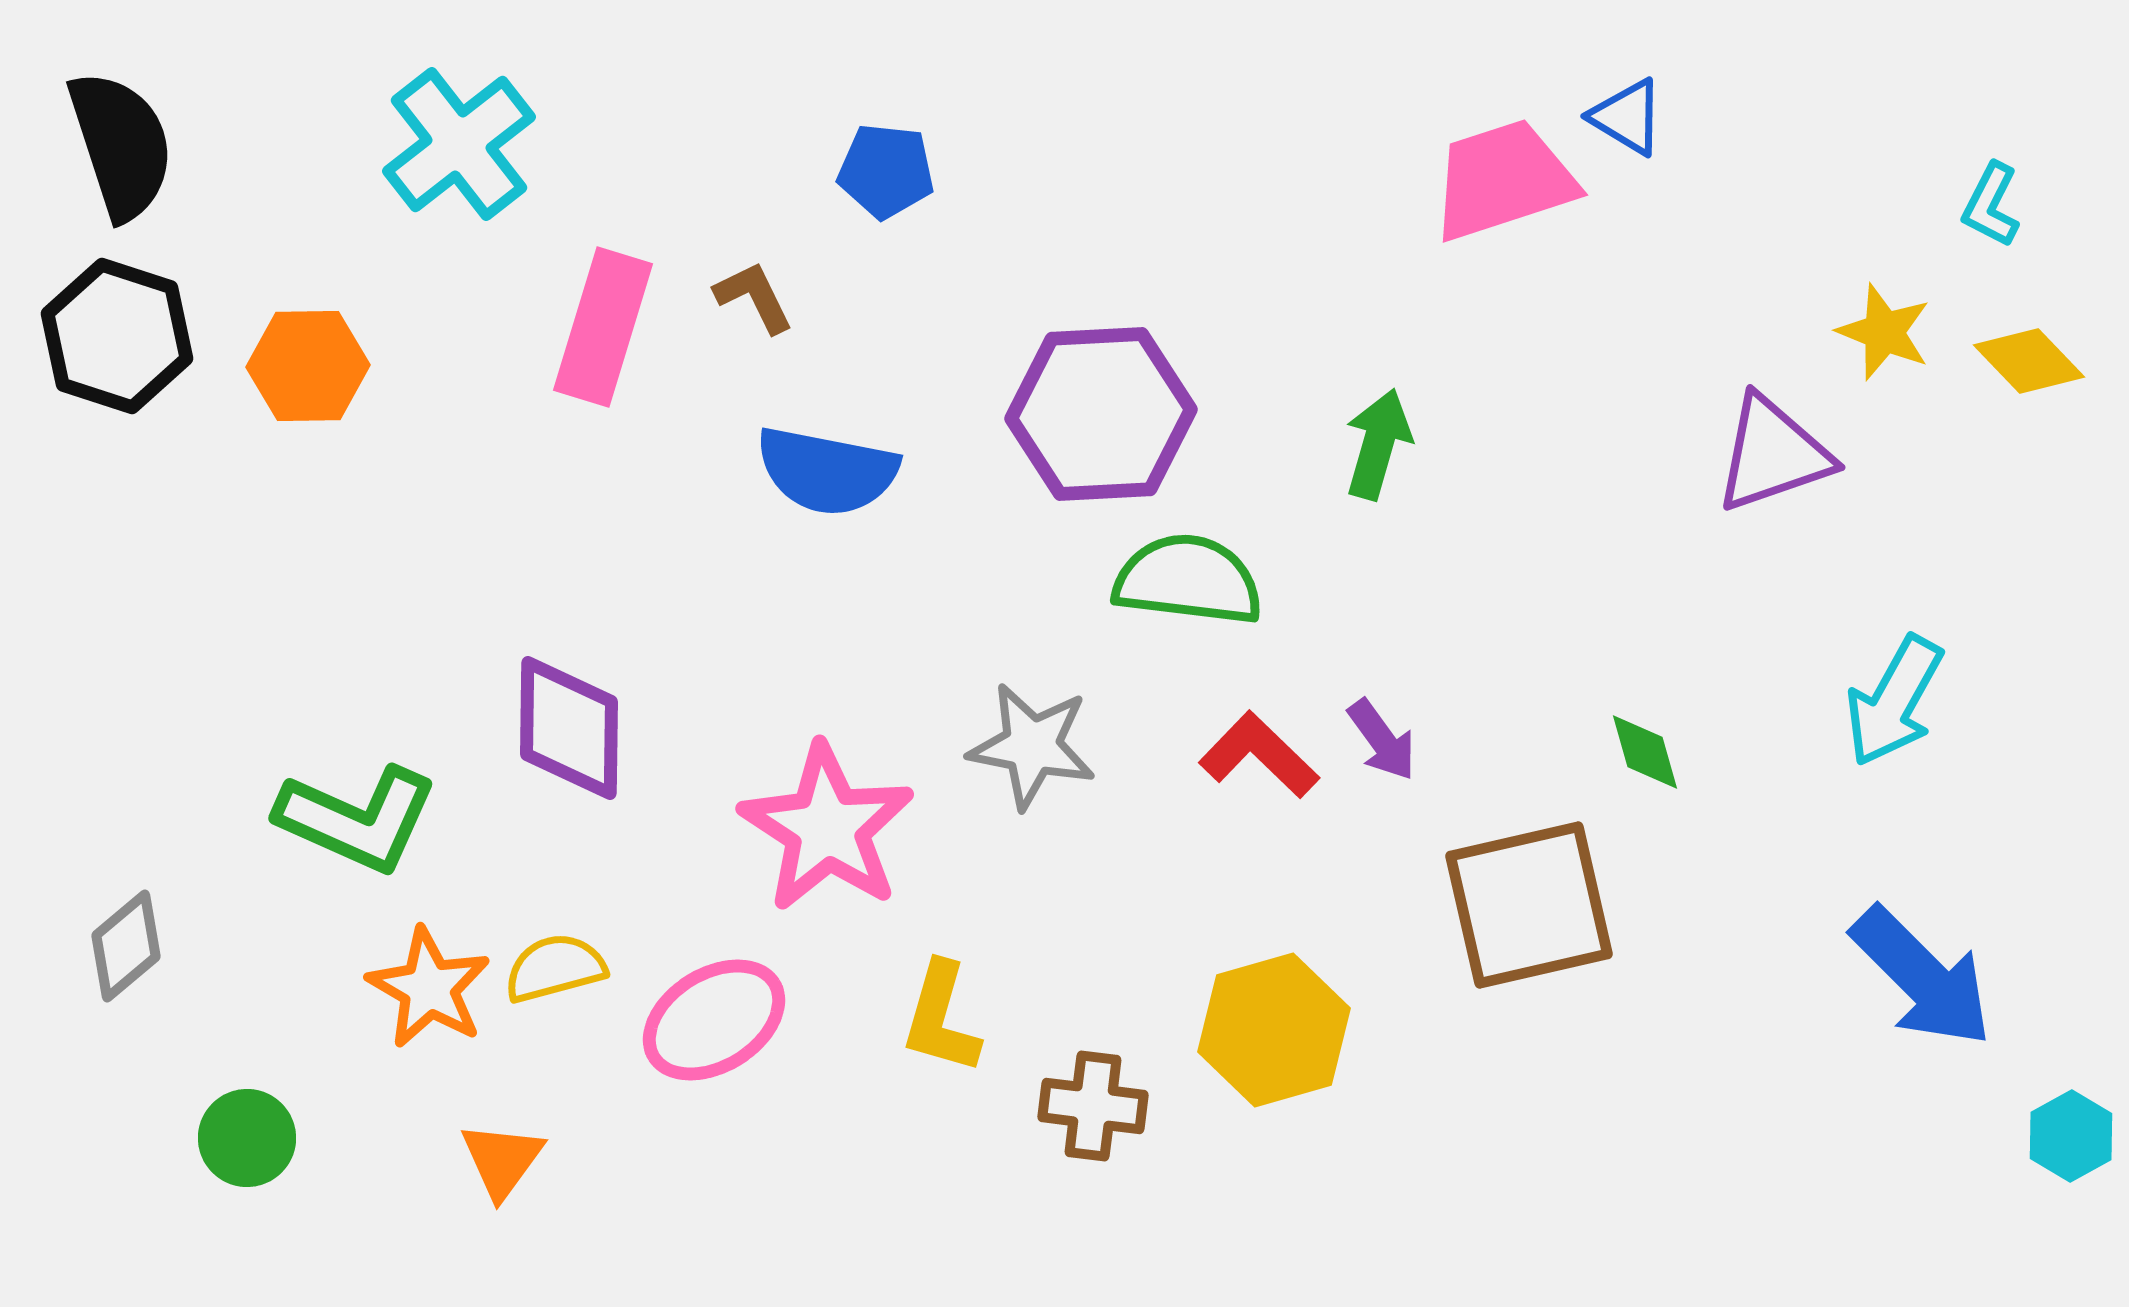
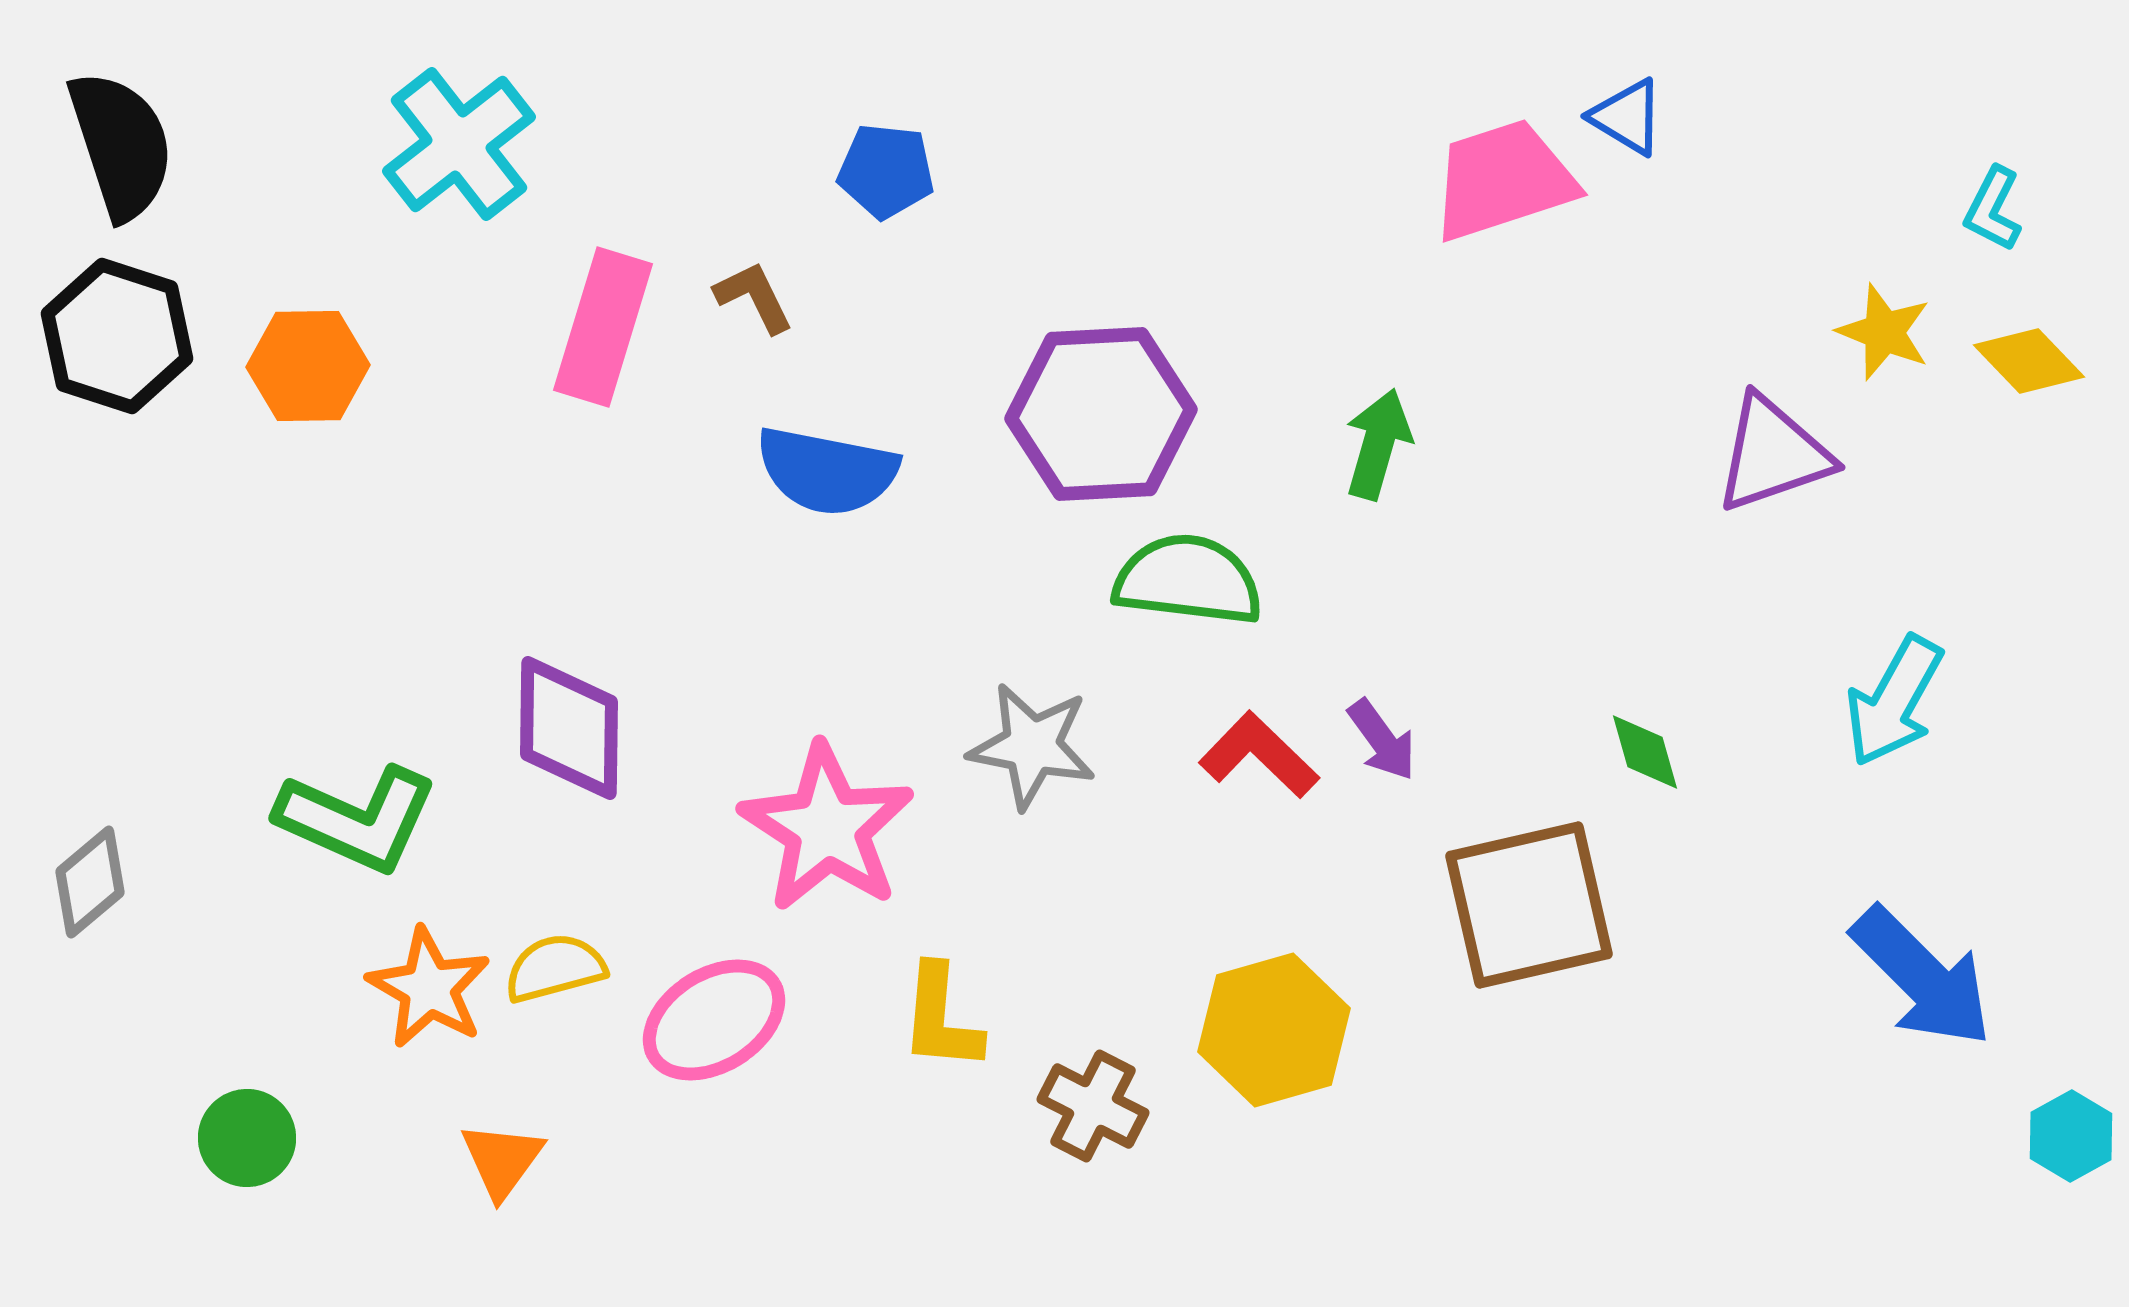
cyan L-shape: moved 2 px right, 4 px down
gray diamond: moved 36 px left, 64 px up
yellow L-shape: rotated 11 degrees counterclockwise
brown cross: rotated 20 degrees clockwise
